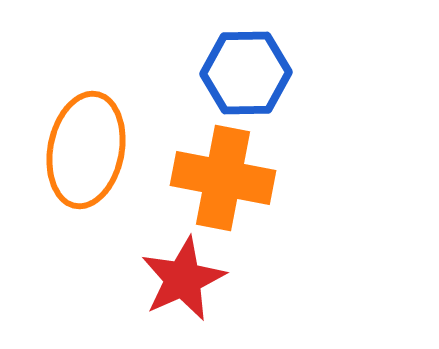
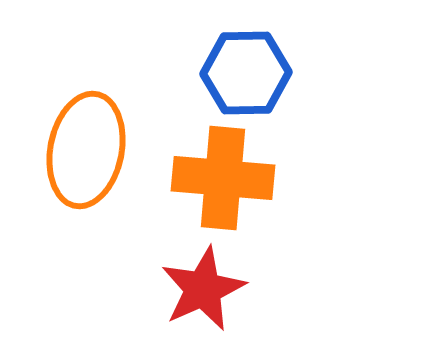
orange cross: rotated 6 degrees counterclockwise
red star: moved 20 px right, 10 px down
